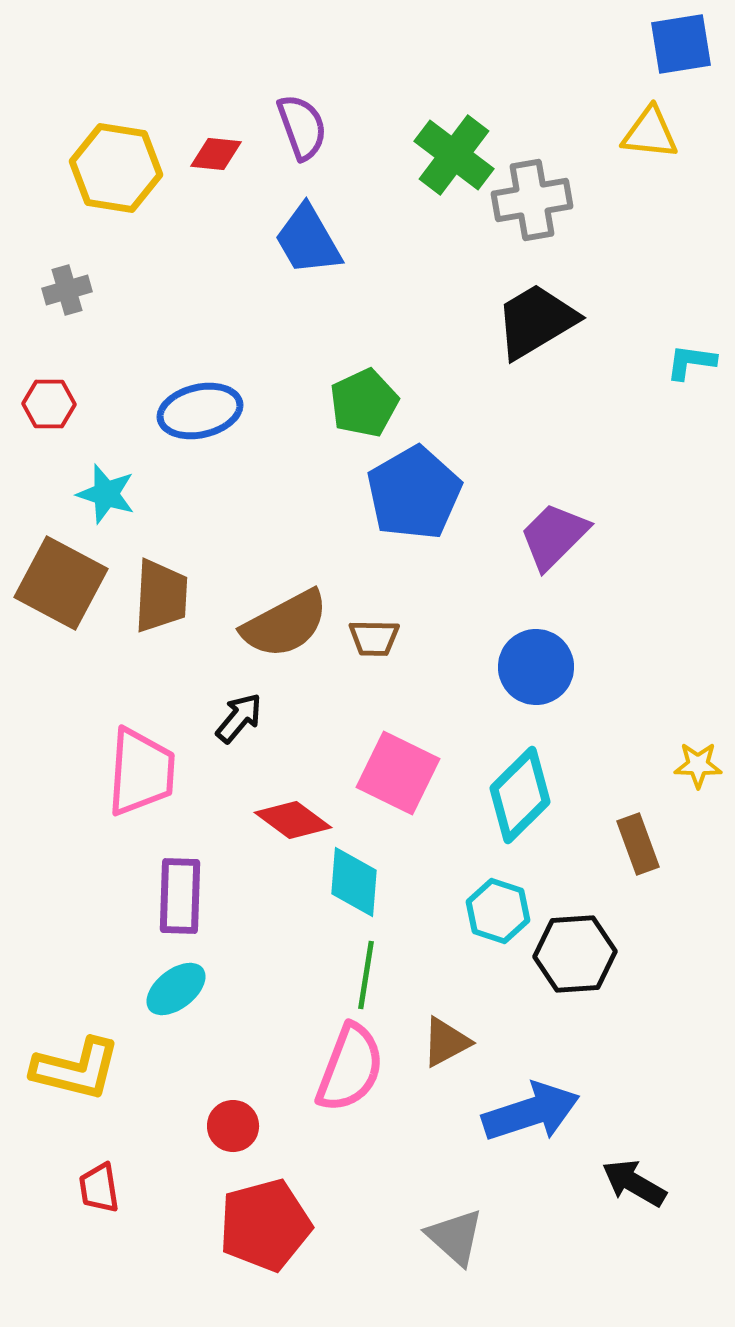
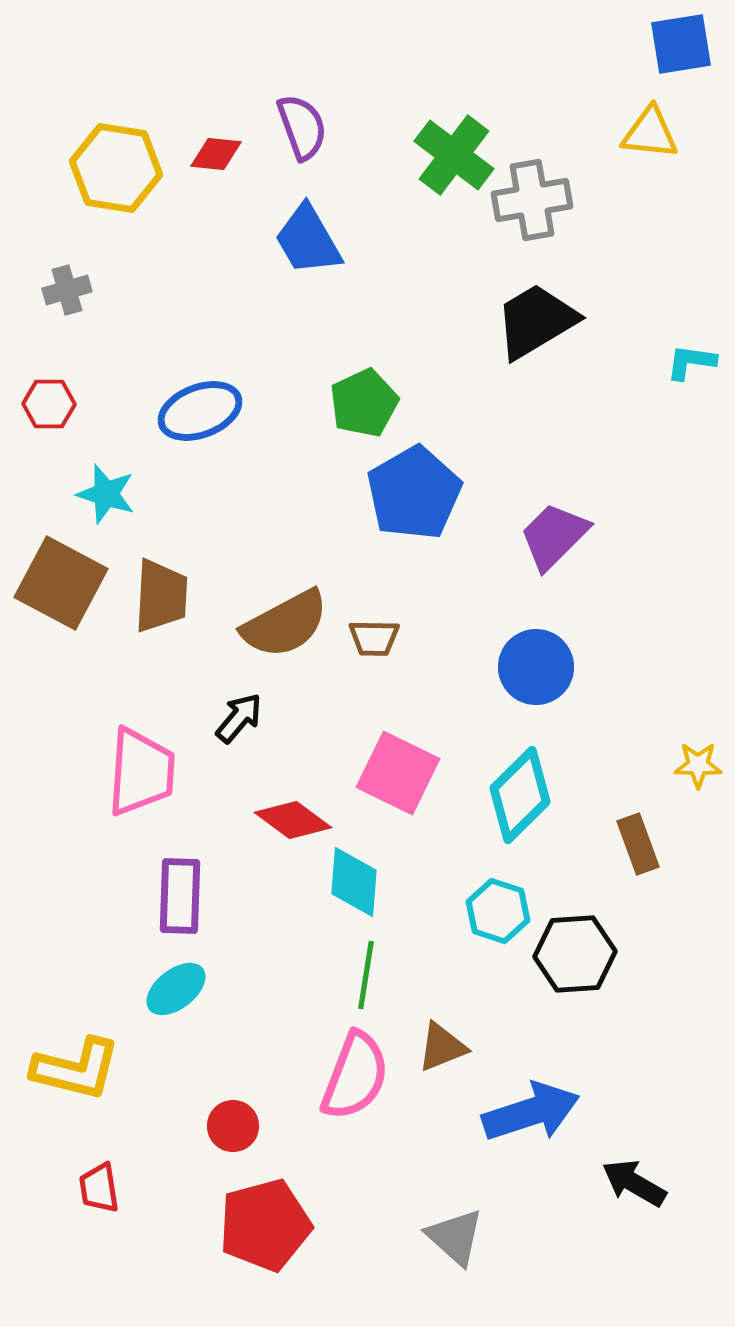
blue ellipse at (200, 411): rotated 8 degrees counterclockwise
brown triangle at (446, 1042): moved 4 px left, 5 px down; rotated 6 degrees clockwise
pink semicircle at (350, 1068): moved 5 px right, 8 px down
